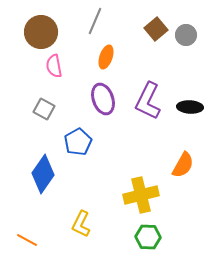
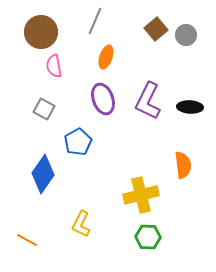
orange semicircle: rotated 36 degrees counterclockwise
